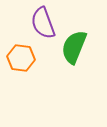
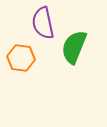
purple semicircle: rotated 8 degrees clockwise
